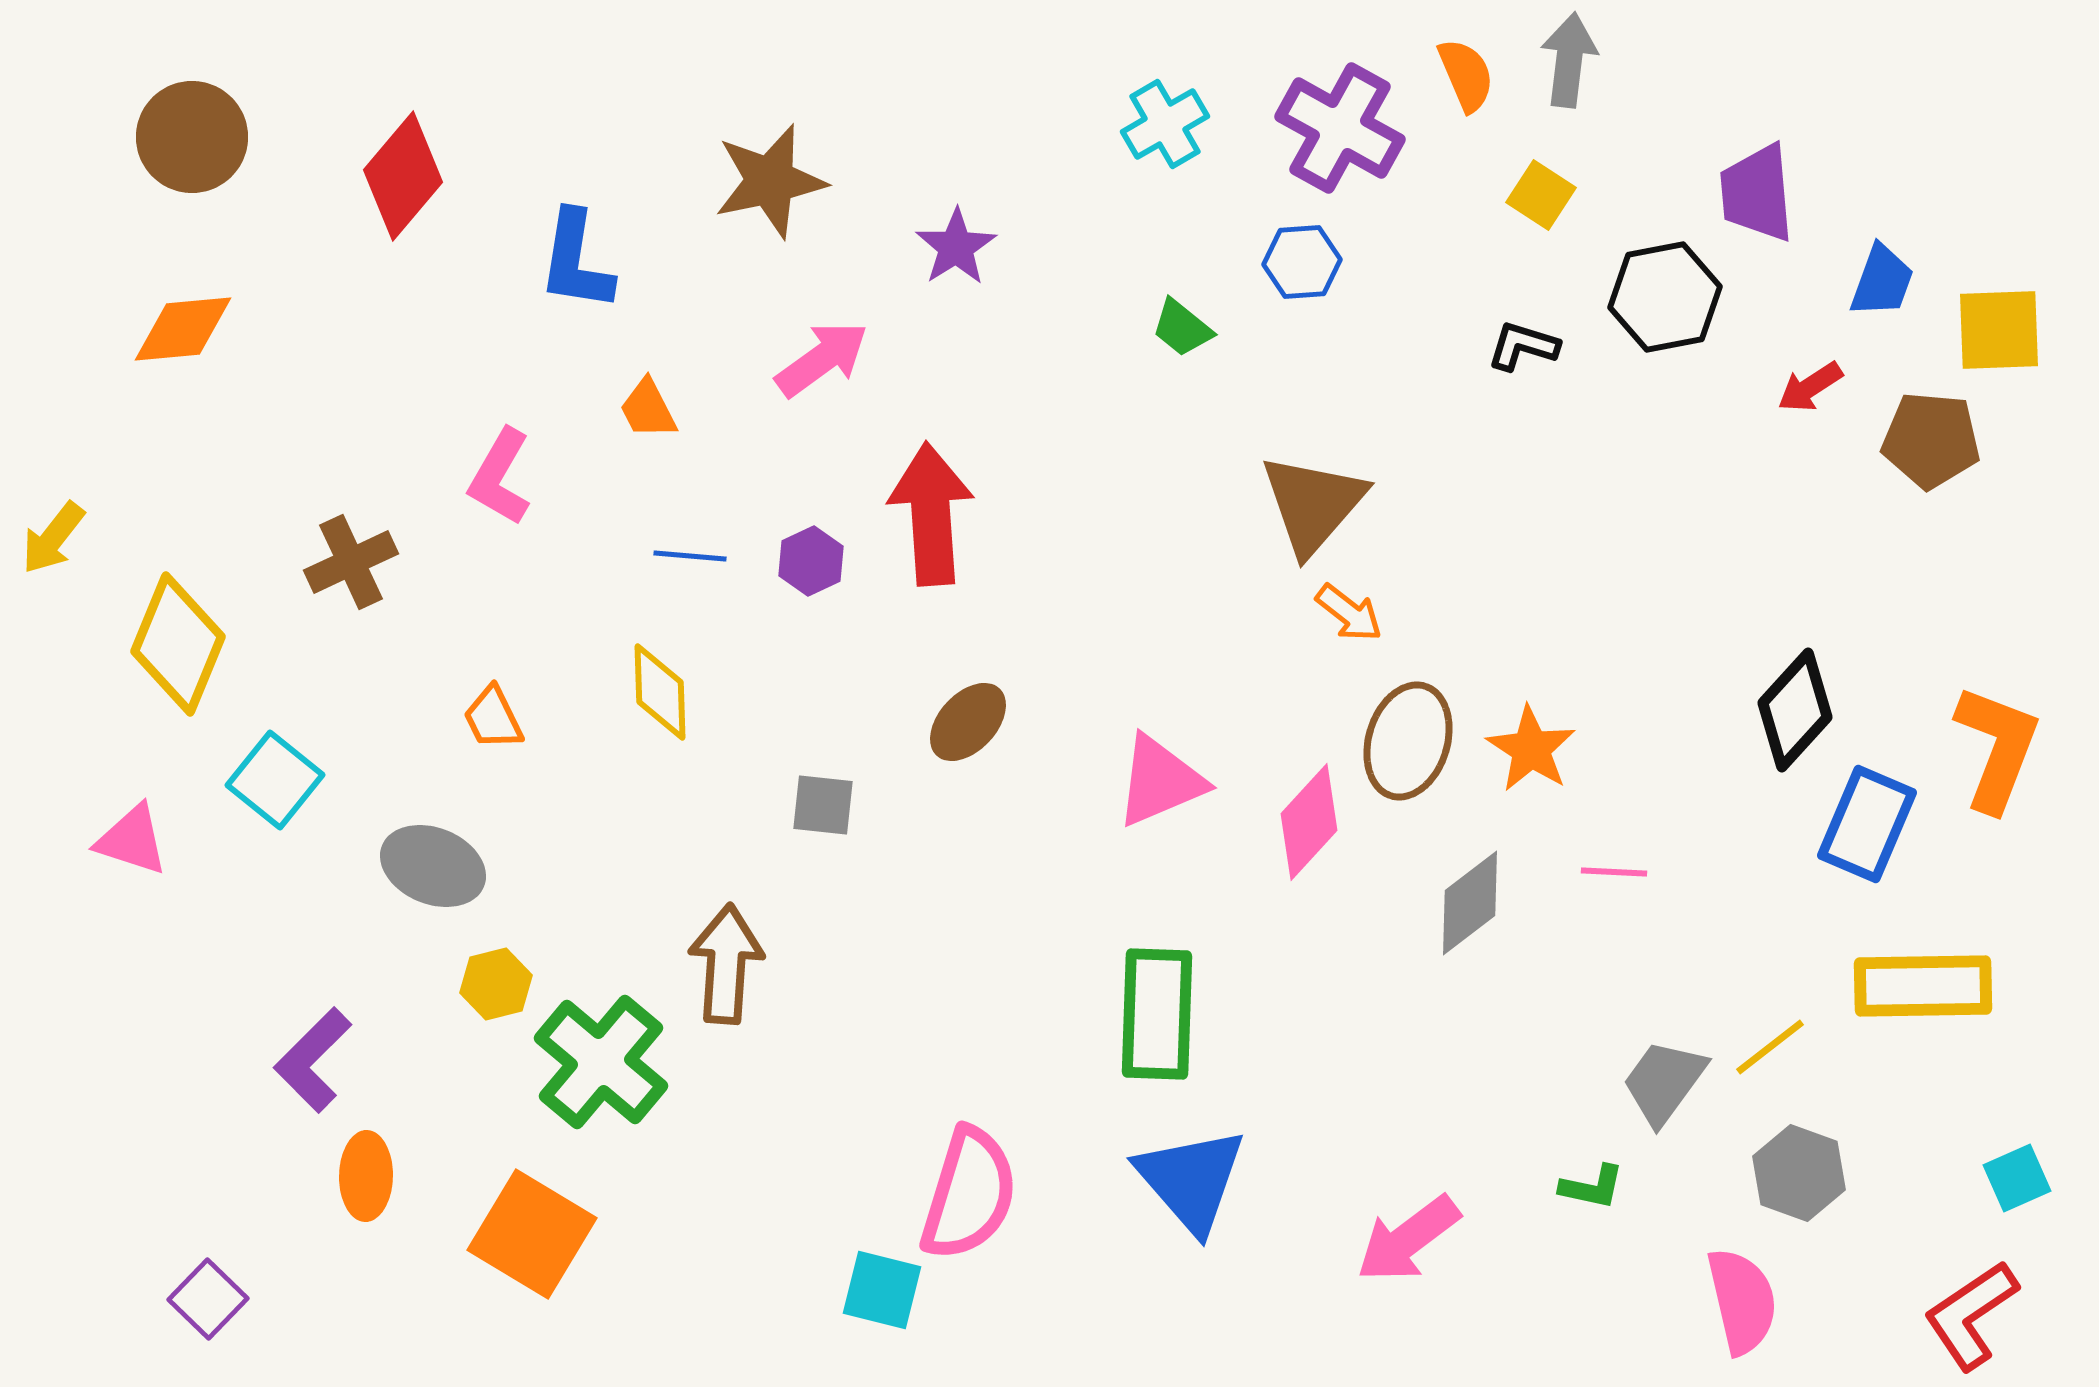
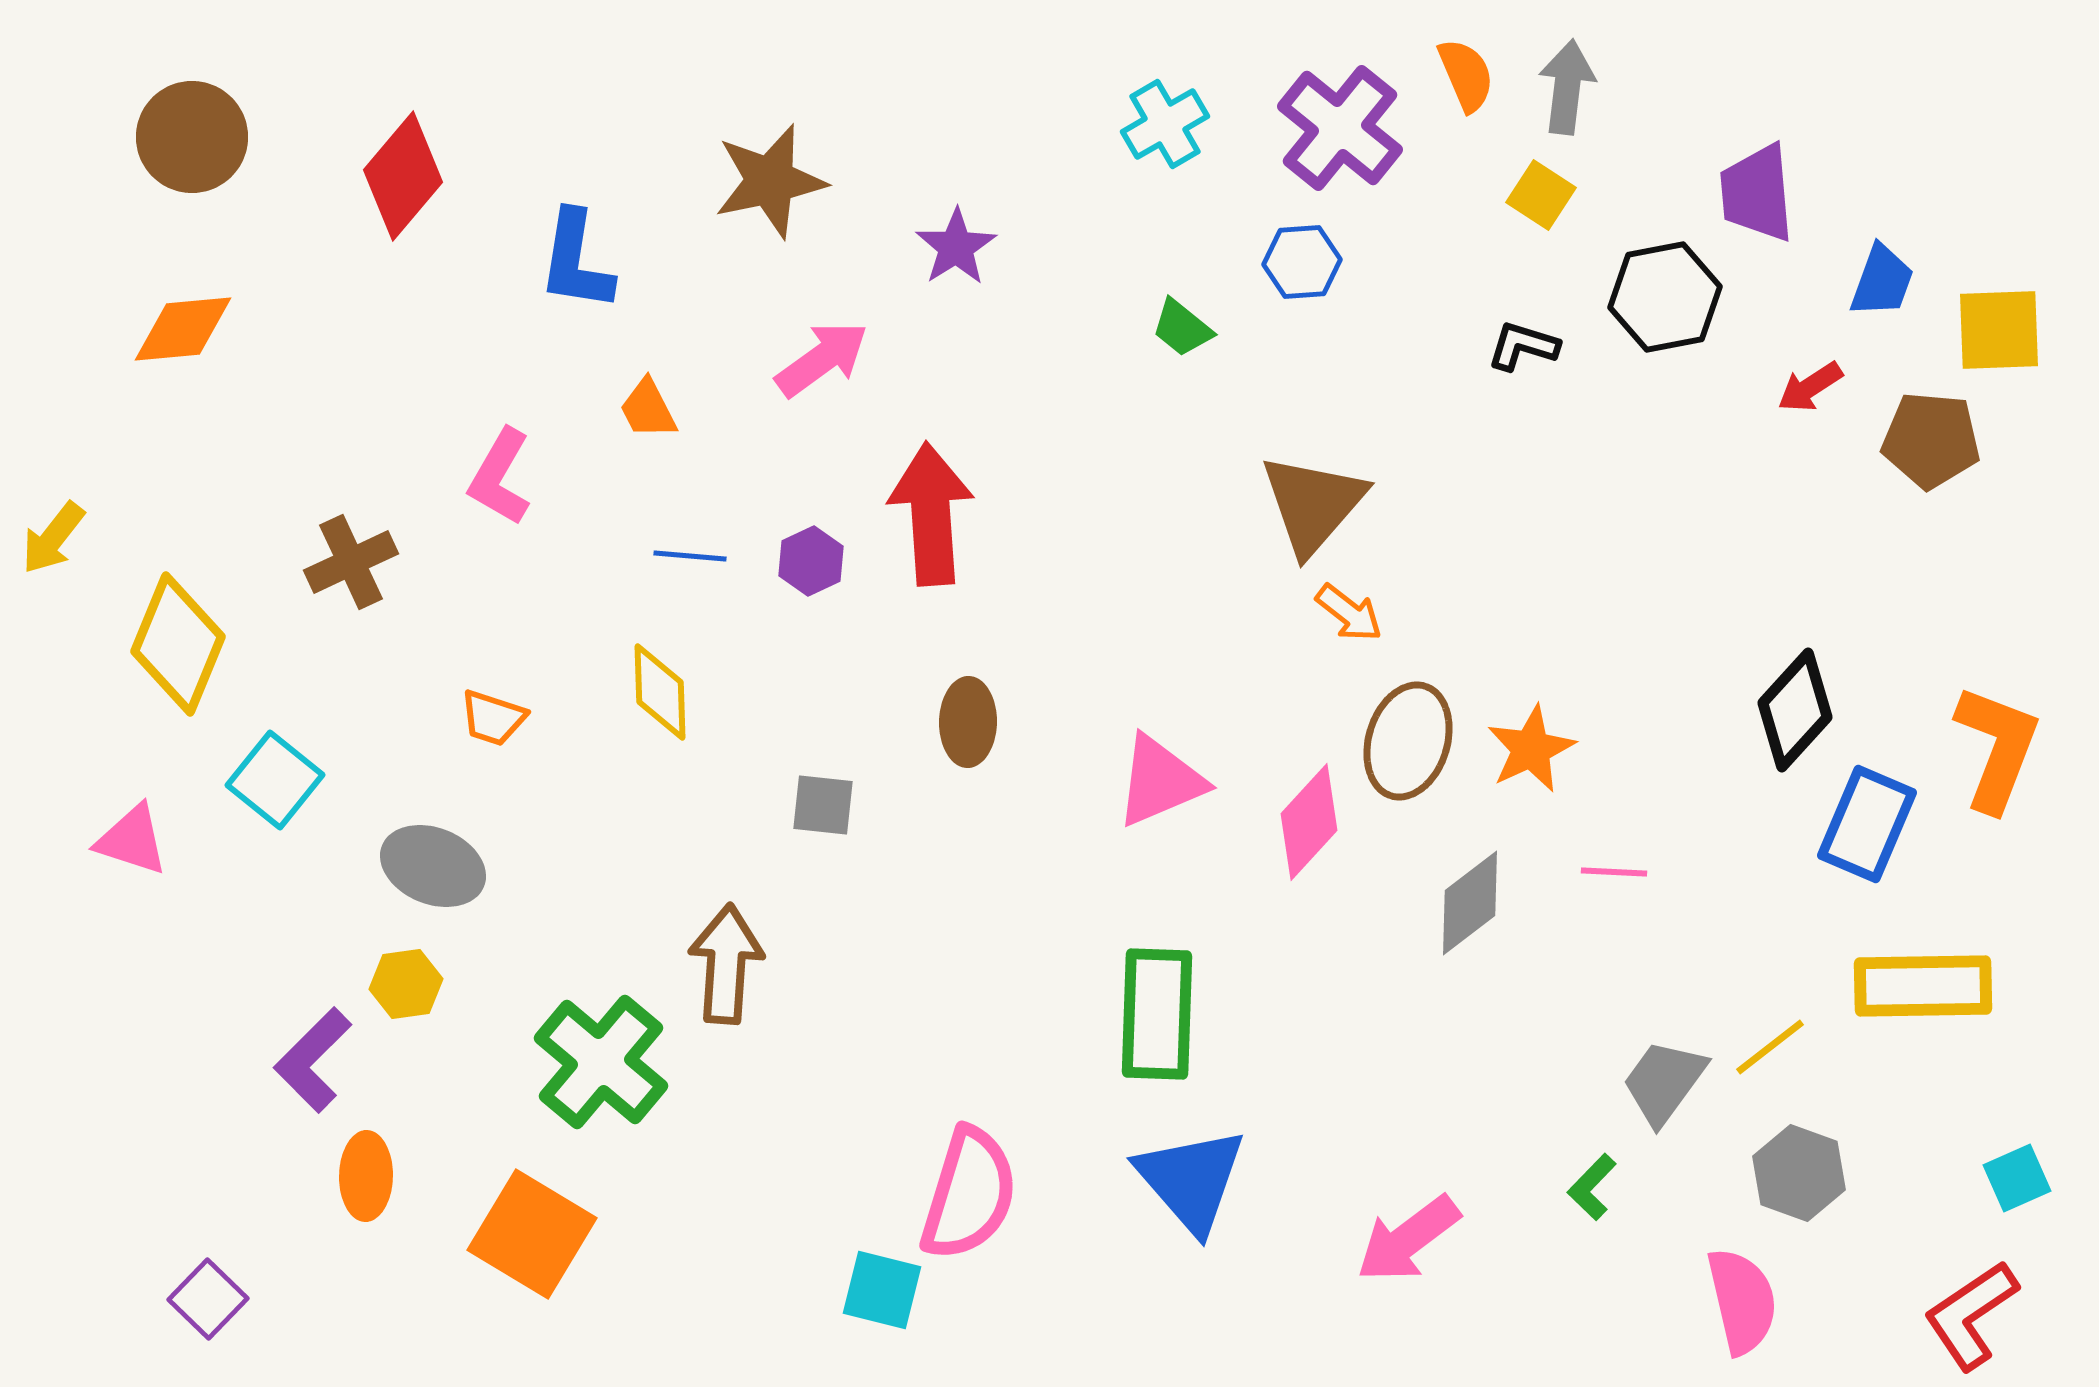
gray arrow at (1569, 60): moved 2 px left, 27 px down
purple cross at (1340, 128): rotated 10 degrees clockwise
orange trapezoid at (493, 718): rotated 46 degrees counterclockwise
brown ellipse at (968, 722): rotated 42 degrees counterclockwise
orange star at (1531, 749): rotated 14 degrees clockwise
yellow hexagon at (496, 984): moved 90 px left; rotated 6 degrees clockwise
green L-shape at (1592, 1187): rotated 122 degrees clockwise
